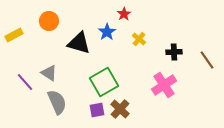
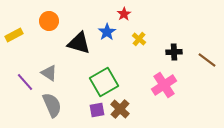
brown line: rotated 18 degrees counterclockwise
gray semicircle: moved 5 px left, 3 px down
